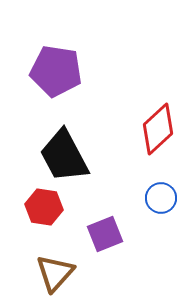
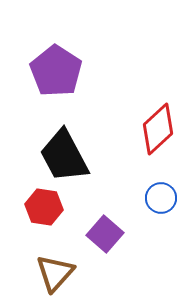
purple pentagon: rotated 24 degrees clockwise
purple square: rotated 27 degrees counterclockwise
